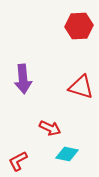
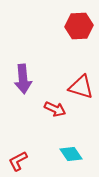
red arrow: moved 5 px right, 19 px up
cyan diamond: moved 4 px right; rotated 45 degrees clockwise
